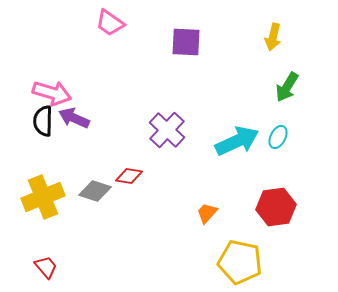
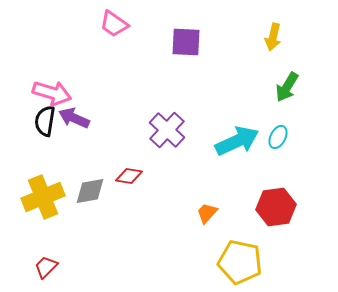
pink trapezoid: moved 4 px right, 1 px down
black semicircle: moved 2 px right; rotated 8 degrees clockwise
gray diamond: moved 5 px left; rotated 28 degrees counterclockwise
red trapezoid: rotated 95 degrees counterclockwise
